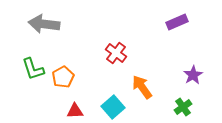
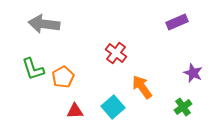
purple star: moved 2 px up; rotated 18 degrees counterclockwise
